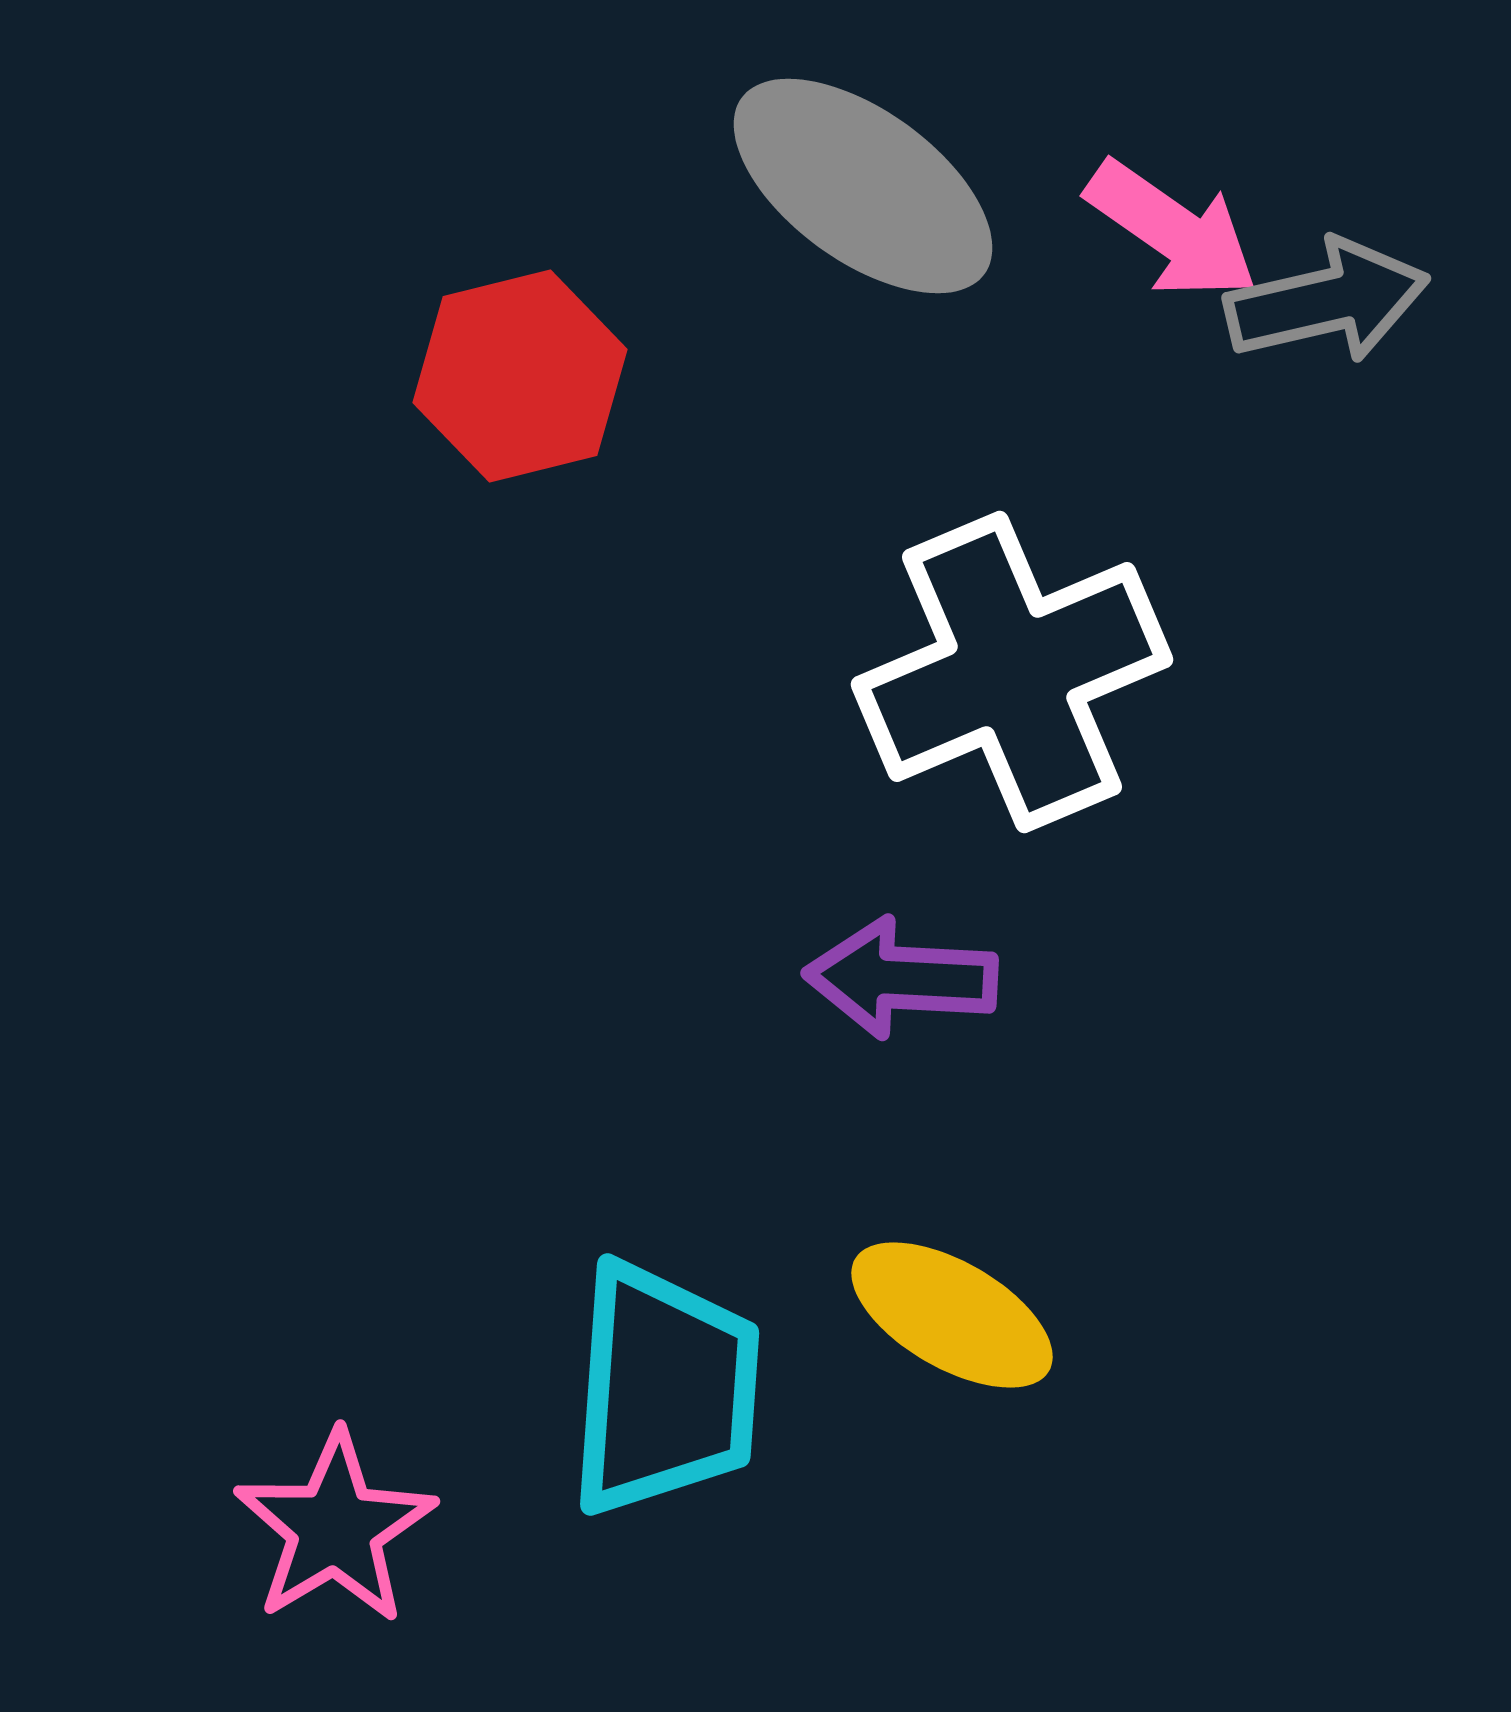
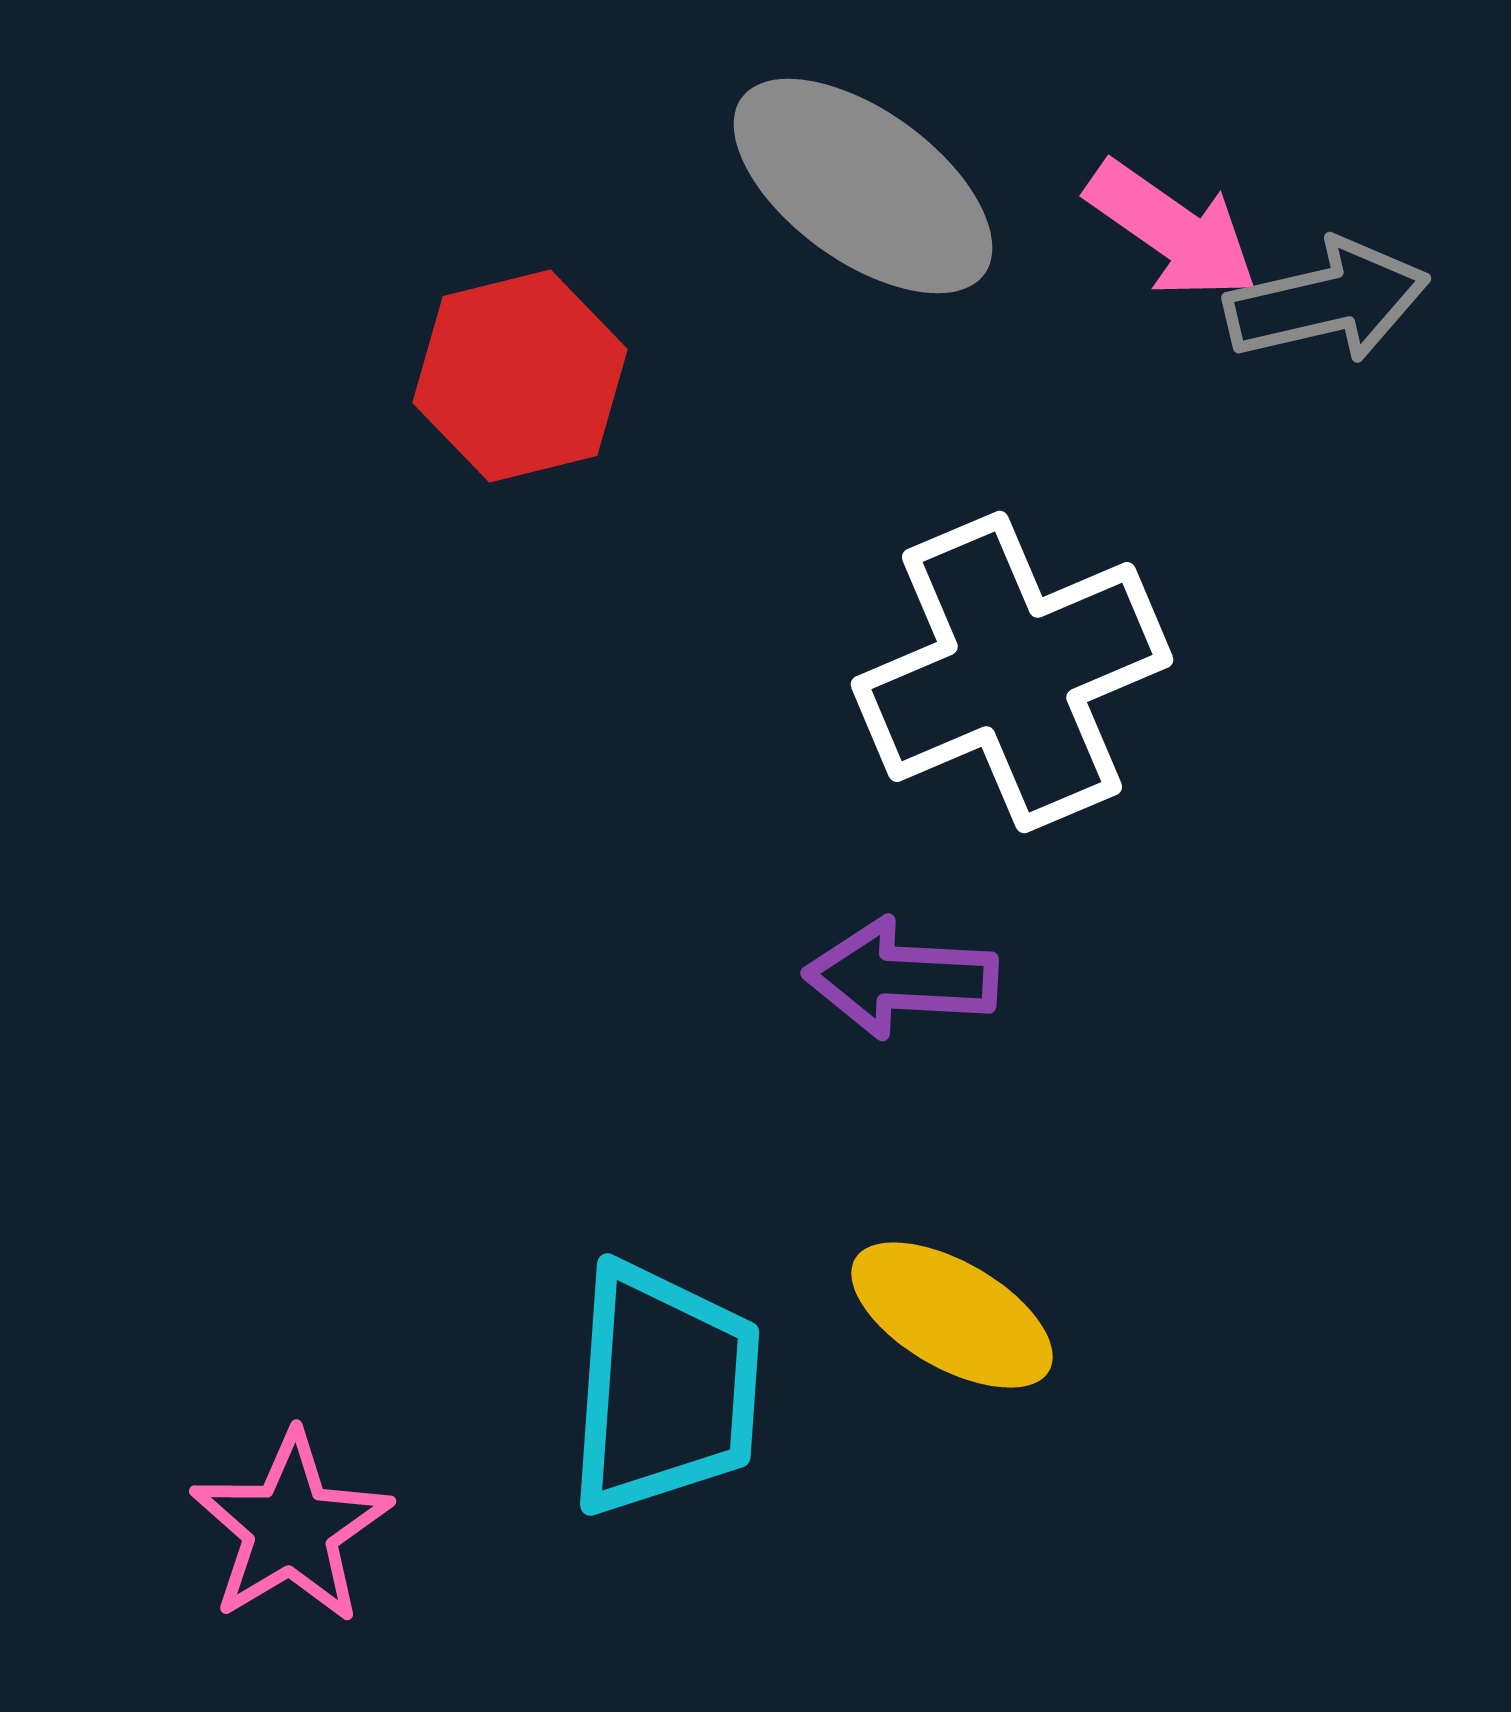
pink star: moved 44 px left
